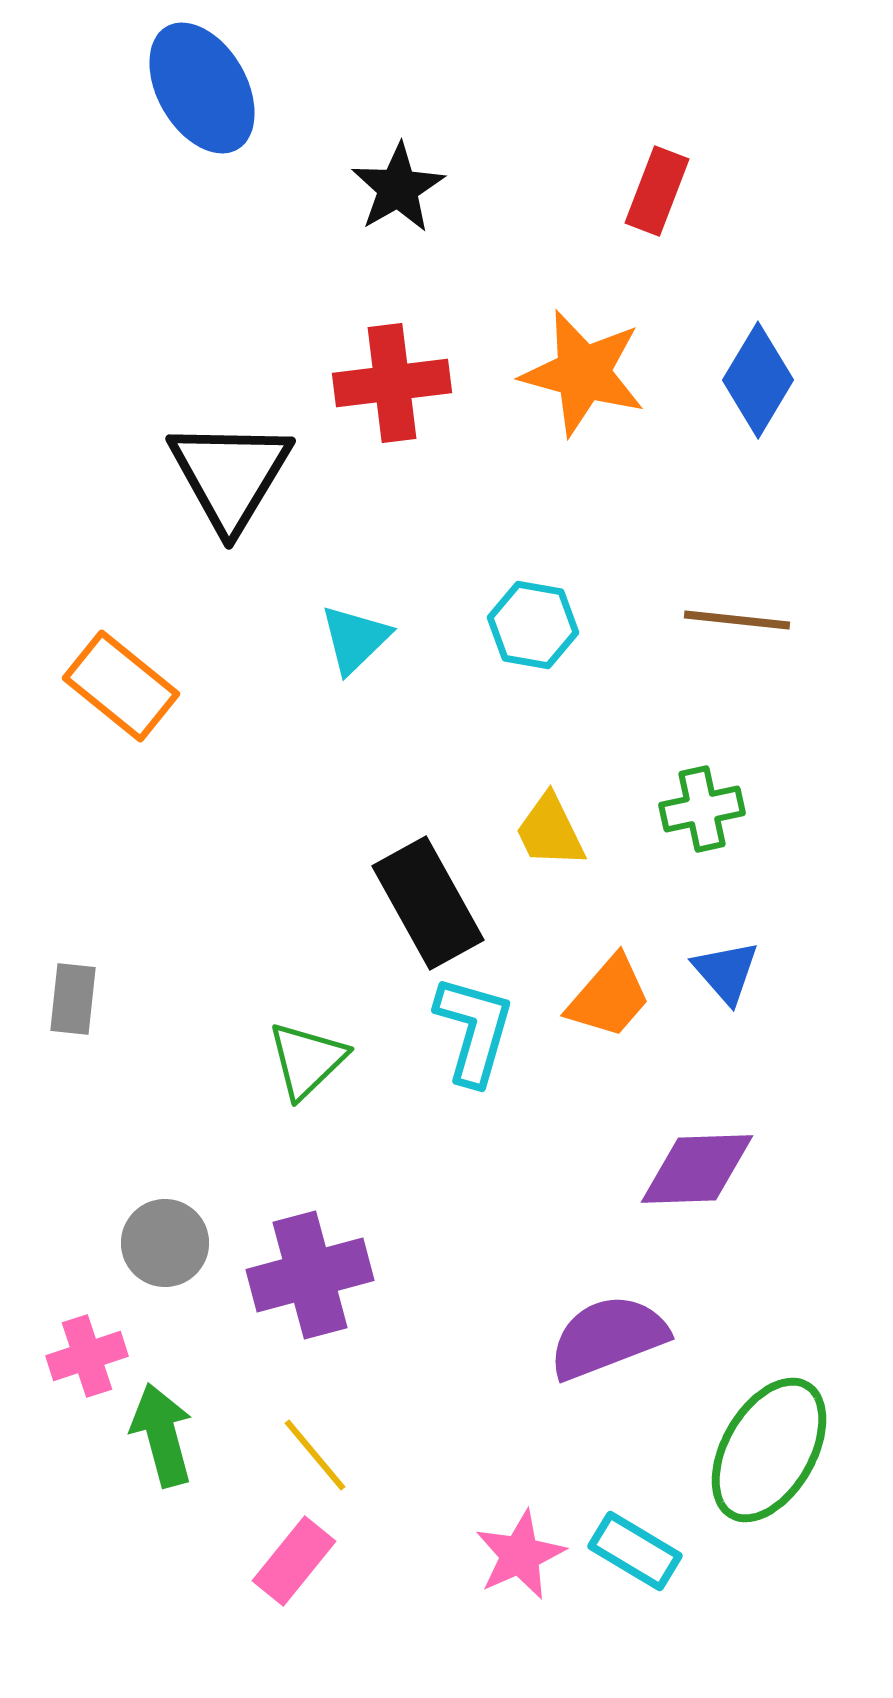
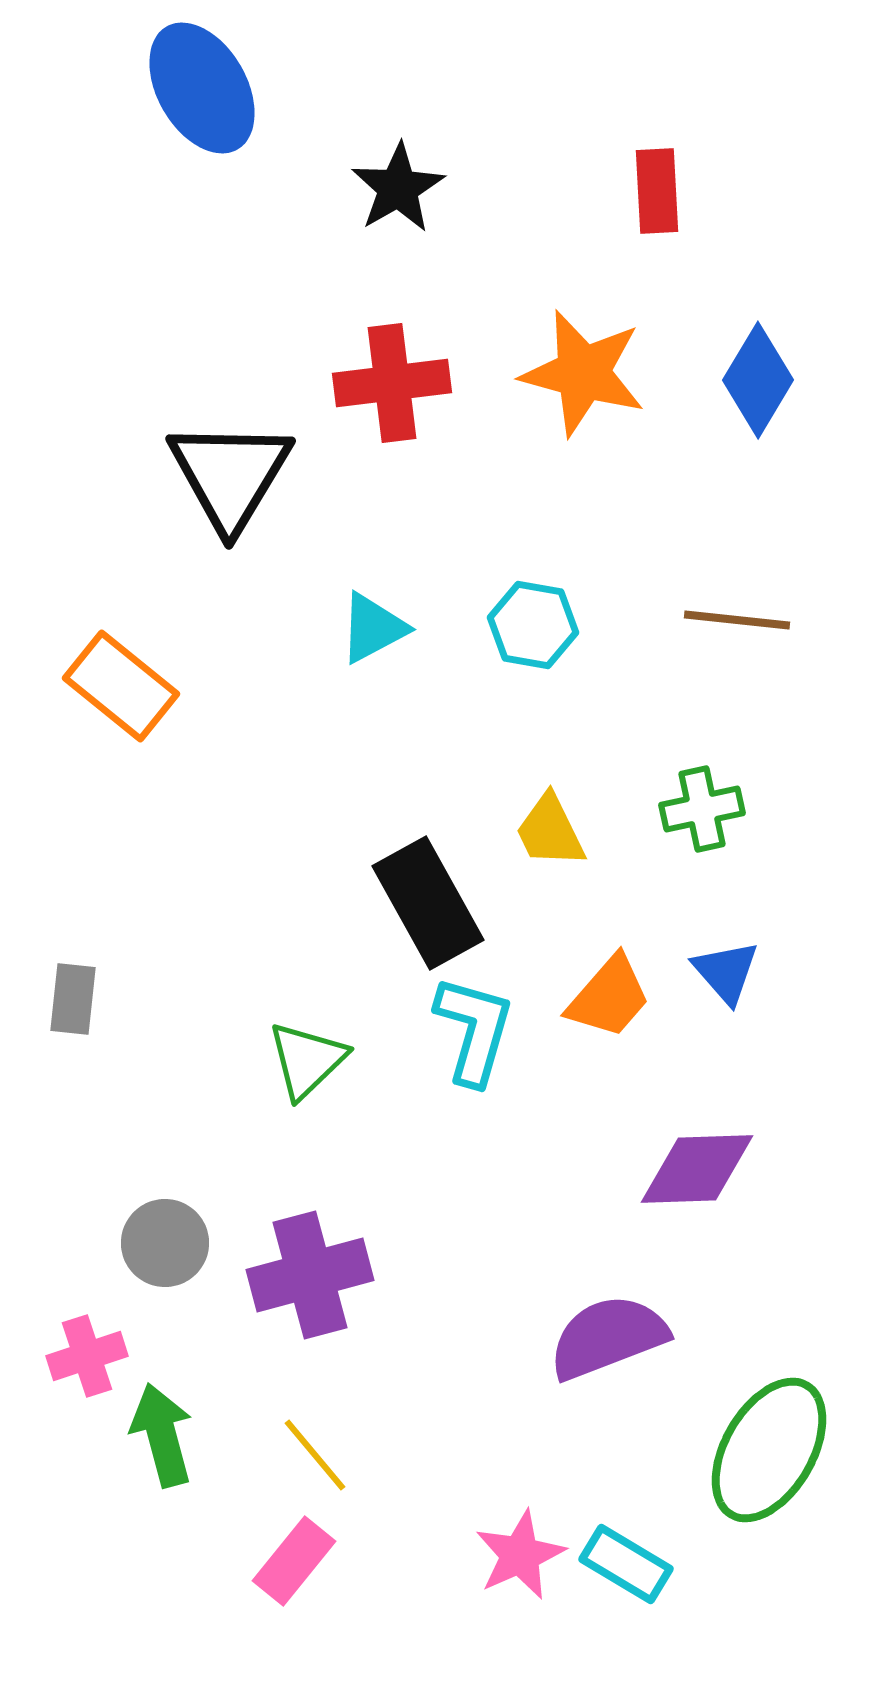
red rectangle: rotated 24 degrees counterclockwise
cyan triangle: moved 18 px right, 11 px up; rotated 16 degrees clockwise
cyan rectangle: moved 9 px left, 13 px down
